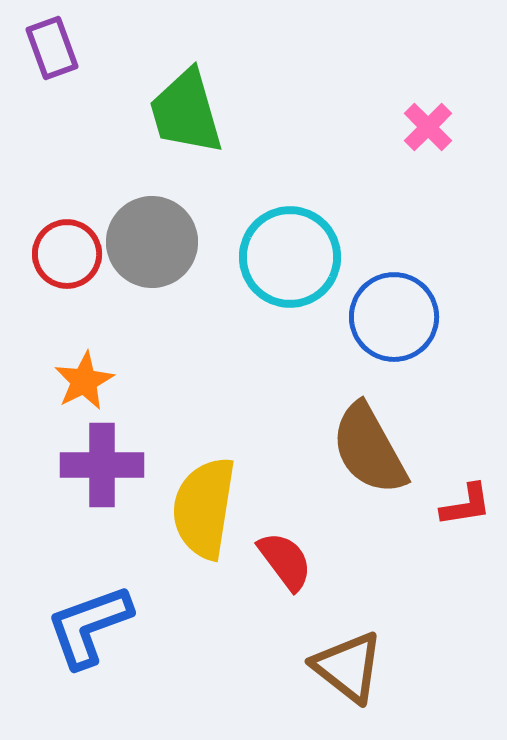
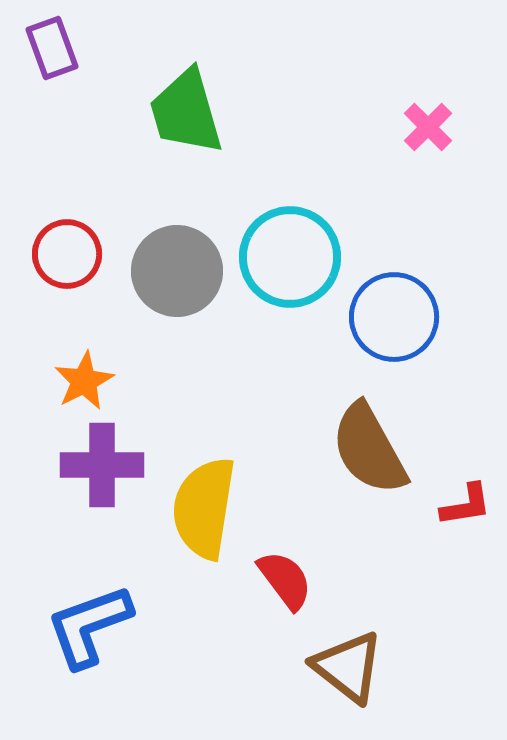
gray circle: moved 25 px right, 29 px down
red semicircle: moved 19 px down
